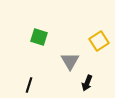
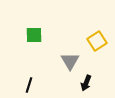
green square: moved 5 px left, 2 px up; rotated 18 degrees counterclockwise
yellow square: moved 2 px left
black arrow: moved 1 px left
